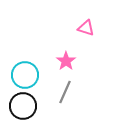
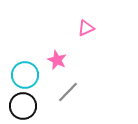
pink triangle: rotated 42 degrees counterclockwise
pink star: moved 9 px left, 1 px up; rotated 12 degrees counterclockwise
gray line: moved 3 px right; rotated 20 degrees clockwise
